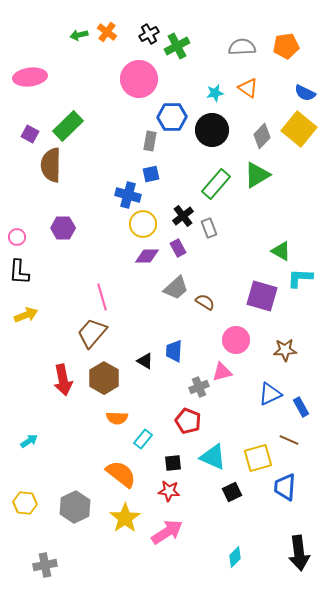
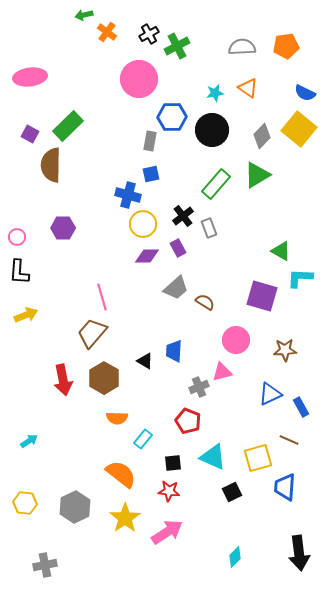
green arrow at (79, 35): moved 5 px right, 20 px up
